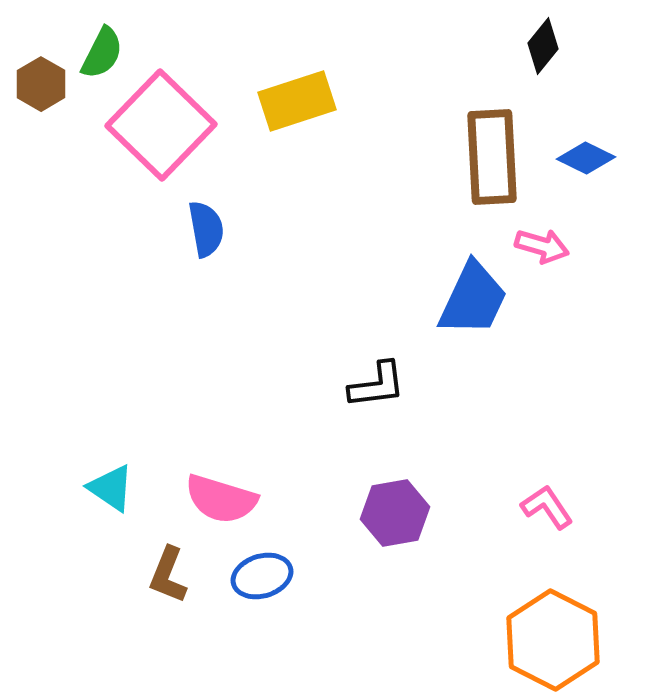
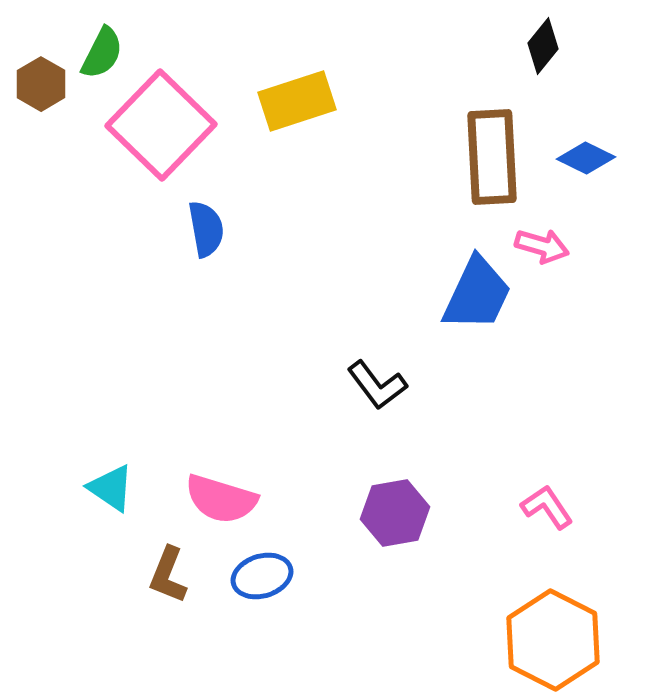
blue trapezoid: moved 4 px right, 5 px up
black L-shape: rotated 60 degrees clockwise
